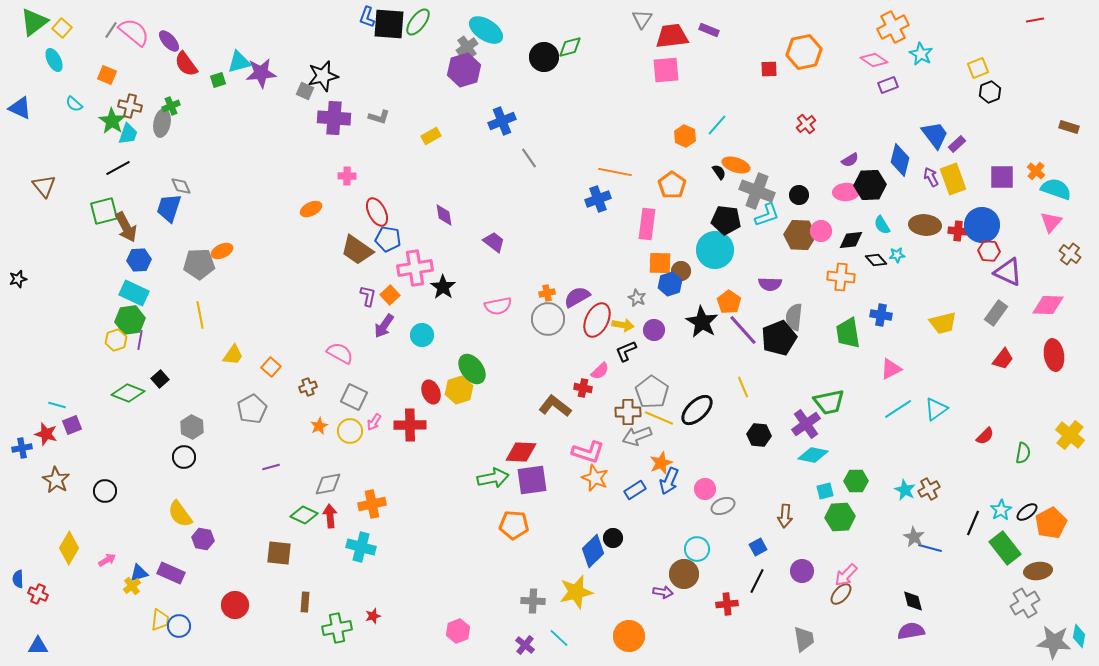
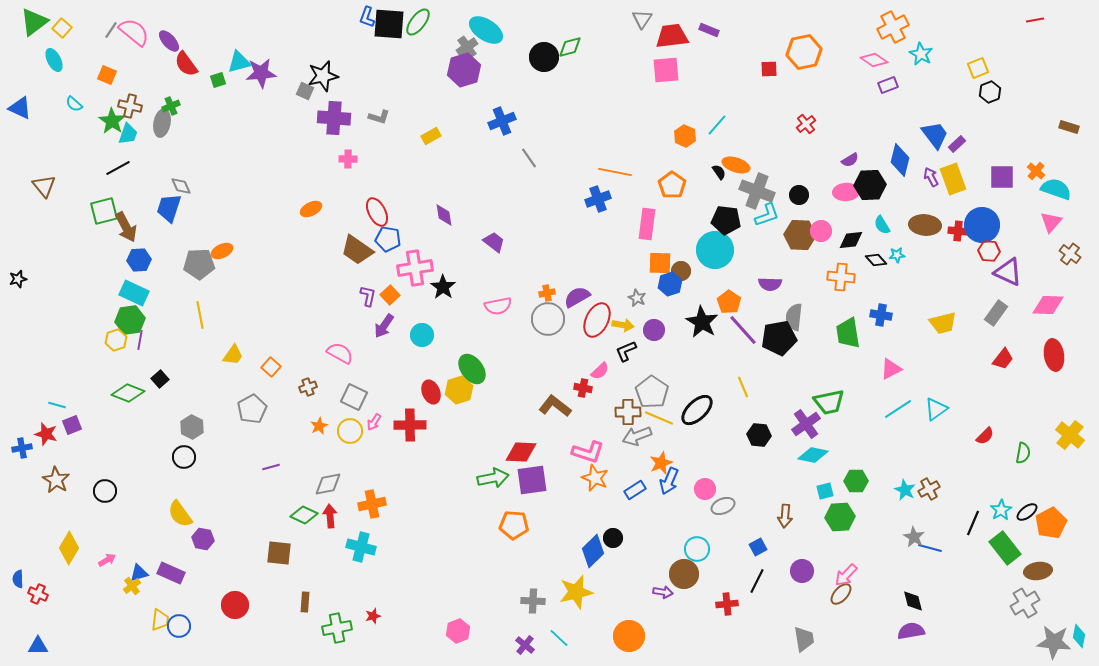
pink cross at (347, 176): moved 1 px right, 17 px up
black pentagon at (779, 338): rotated 12 degrees clockwise
